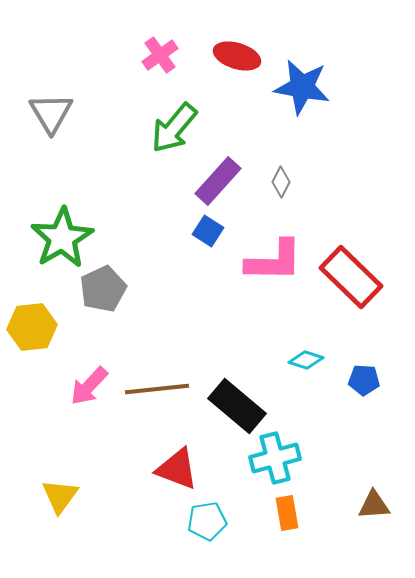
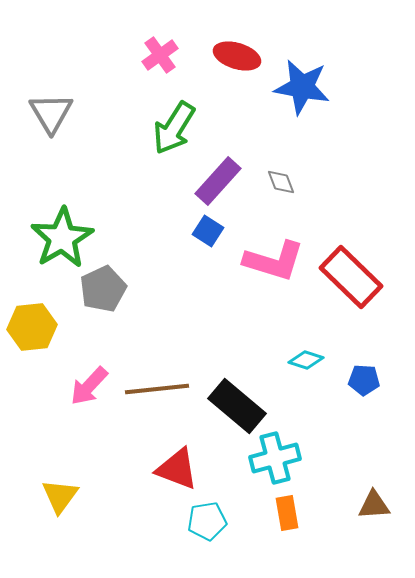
green arrow: rotated 8 degrees counterclockwise
gray diamond: rotated 48 degrees counterclockwise
pink L-shape: rotated 16 degrees clockwise
